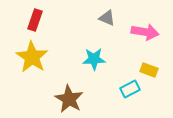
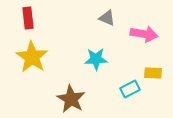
red rectangle: moved 7 px left, 2 px up; rotated 25 degrees counterclockwise
pink arrow: moved 1 px left, 2 px down
cyan star: moved 2 px right
yellow rectangle: moved 4 px right, 3 px down; rotated 18 degrees counterclockwise
brown star: moved 2 px right
